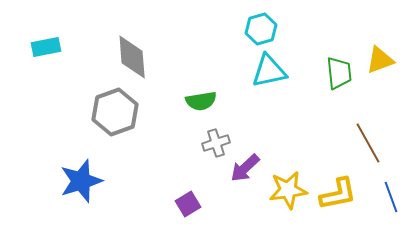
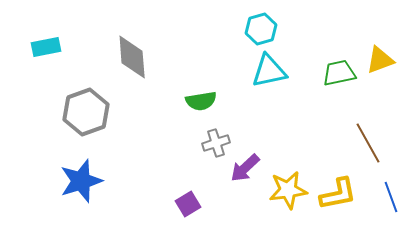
green trapezoid: rotated 96 degrees counterclockwise
gray hexagon: moved 29 px left
